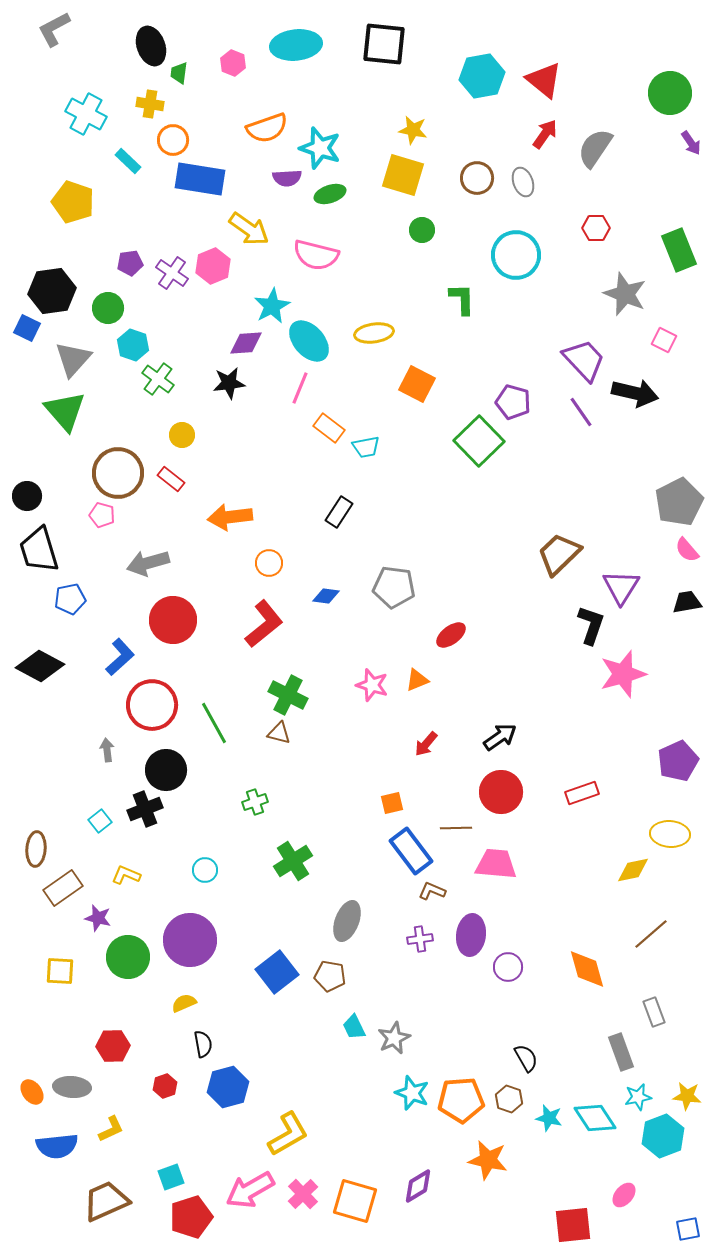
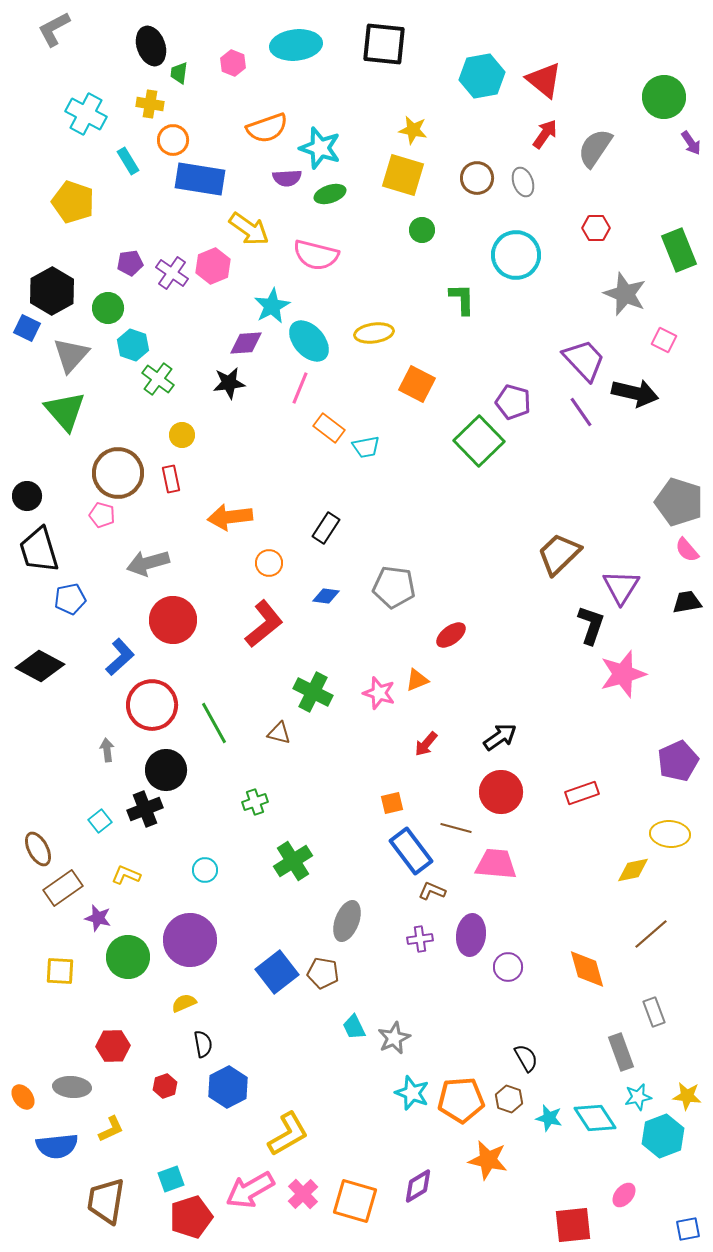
green circle at (670, 93): moved 6 px left, 4 px down
cyan rectangle at (128, 161): rotated 16 degrees clockwise
black hexagon at (52, 291): rotated 21 degrees counterclockwise
gray triangle at (73, 359): moved 2 px left, 4 px up
red rectangle at (171, 479): rotated 40 degrees clockwise
gray pentagon at (679, 502): rotated 27 degrees counterclockwise
black rectangle at (339, 512): moved 13 px left, 16 px down
pink star at (372, 685): moved 7 px right, 8 px down
green cross at (288, 695): moved 25 px right, 3 px up
brown line at (456, 828): rotated 16 degrees clockwise
brown ellipse at (36, 849): moved 2 px right; rotated 32 degrees counterclockwise
brown pentagon at (330, 976): moved 7 px left, 3 px up
blue hexagon at (228, 1087): rotated 12 degrees counterclockwise
orange ellipse at (32, 1092): moved 9 px left, 5 px down
cyan square at (171, 1177): moved 2 px down
brown trapezoid at (106, 1201): rotated 57 degrees counterclockwise
